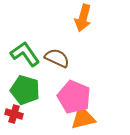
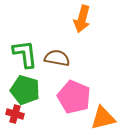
orange arrow: moved 1 px left, 1 px down
green L-shape: rotated 28 degrees clockwise
brown semicircle: rotated 15 degrees counterclockwise
red cross: moved 1 px right
orange triangle: moved 20 px right
